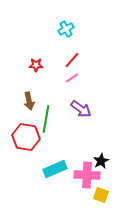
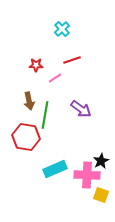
cyan cross: moved 4 px left; rotated 14 degrees counterclockwise
red line: rotated 30 degrees clockwise
pink line: moved 17 px left
green line: moved 1 px left, 4 px up
